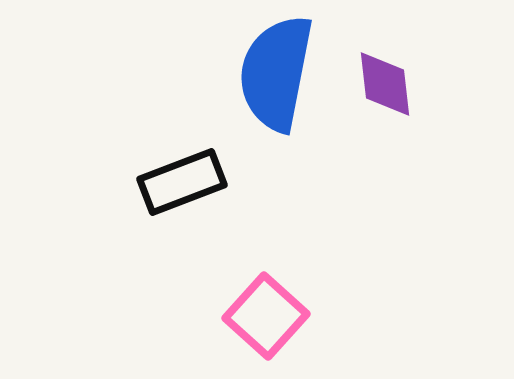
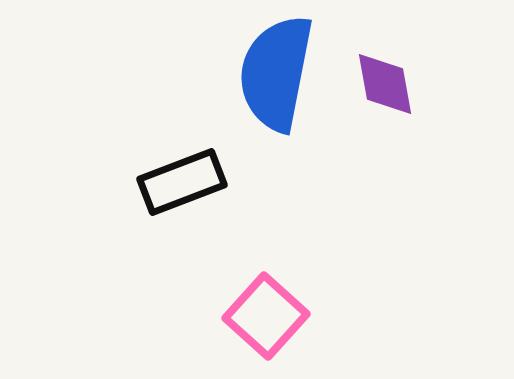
purple diamond: rotated 4 degrees counterclockwise
